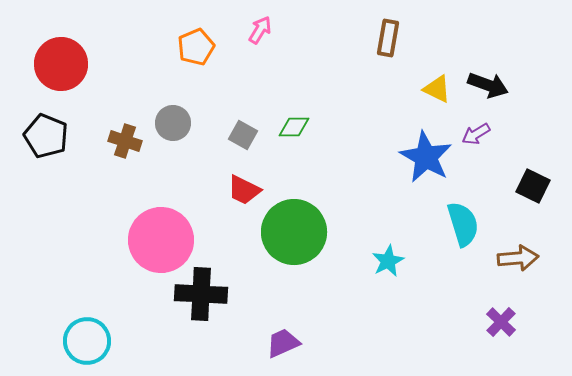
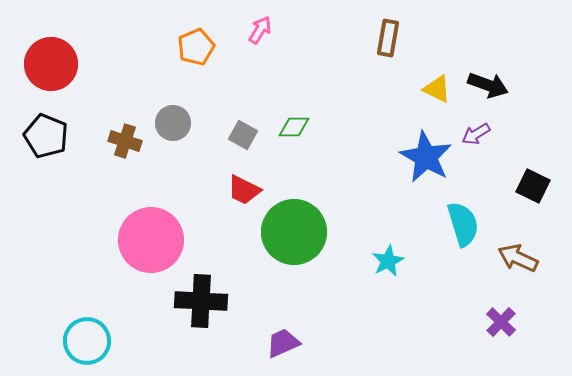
red circle: moved 10 px left
pink circle: moved 10 px left
brown arrow: rotated 150 degrees counterclockwise
black cross: moved 7 px down
